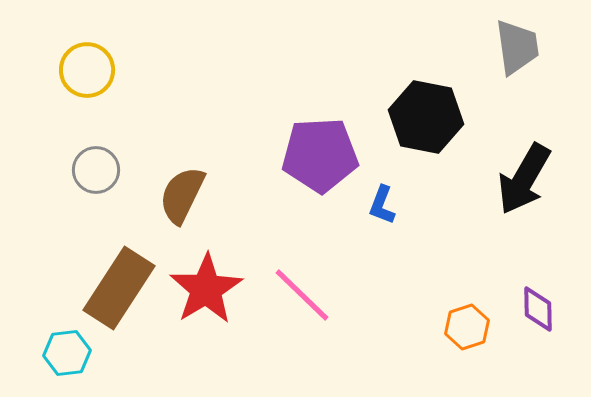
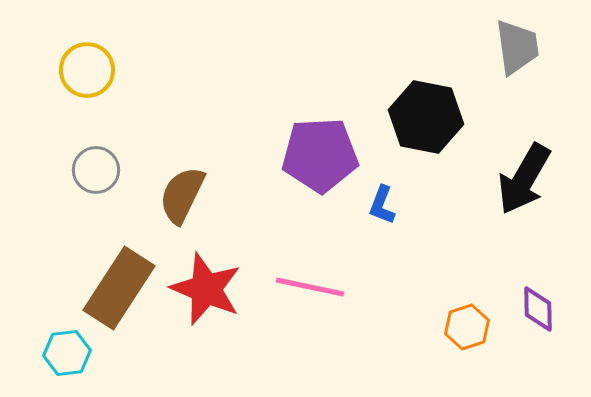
red star: rotated 18 degrees counterclockwise
pink line: moved 8 px right, 8 px up; rotated 32 degrees counterclockwise
